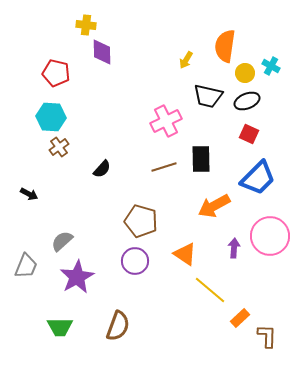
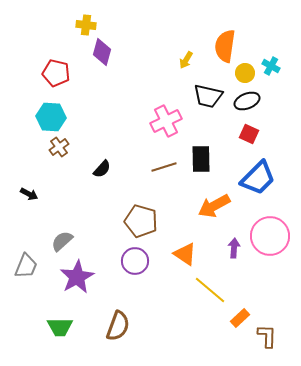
purple diamond: rotated 16 degrees clockwise
